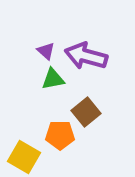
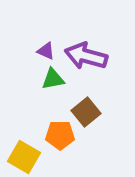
purple triangle: rotated 18 degrees counterclockwise
